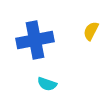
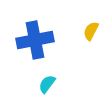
cyan semicircle: rotated 108 degrees clockwise
